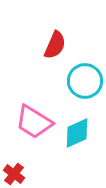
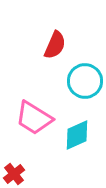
pink trapezoid: moved 4 px up
cyan diamond: moved 2 px down
red cross: rotated 15 degrees clockwise
